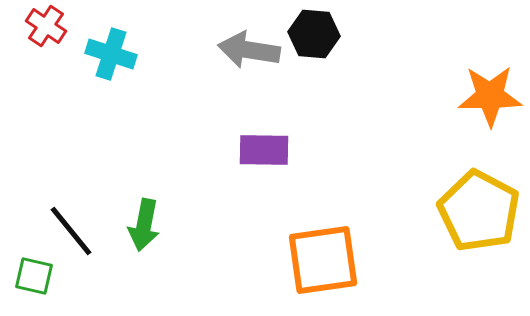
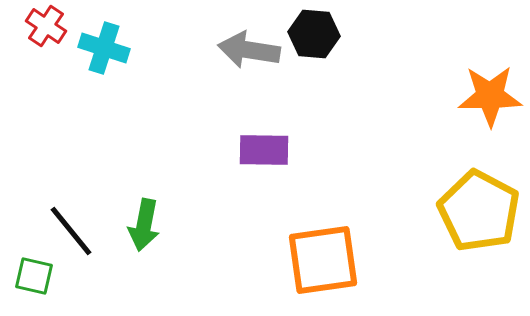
cyan cross: moved 7 px left, 6 px up
